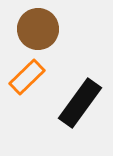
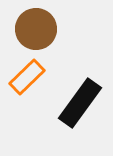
brown circle: moved 2 px left
